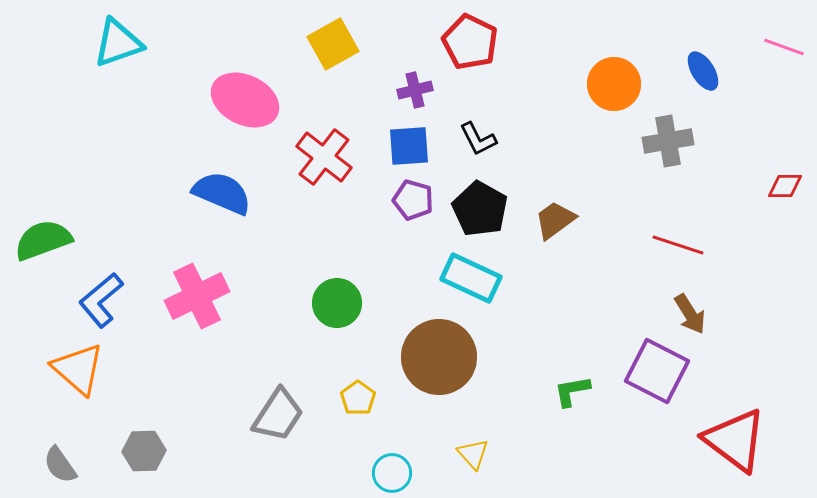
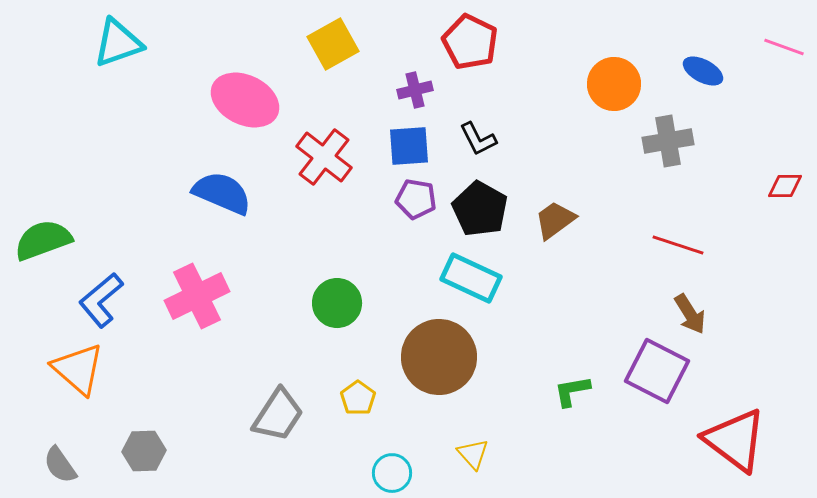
blue ellipse: rotated 30 degrees counterclockwise
purple pentagon: moved 3 px right, 1 px up; rotated 6 degrees counterclockwise
